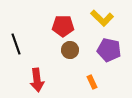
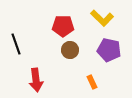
red arrow: moved 1 px left
